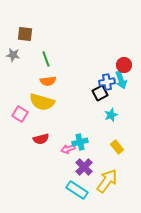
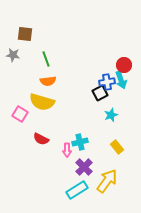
red semicircle: rotated 42 degrees clockwise
pink arrow: moved 1 px left, 1 px down; rotated 72 degrees counterclockwise
cyan rectangle: rotated 65 degrees counterclockwise
